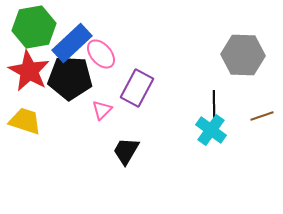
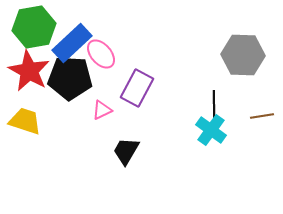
pink triangle: rotated 20 degrees clockwise
brown line: rotated 10 degrees clockwise
